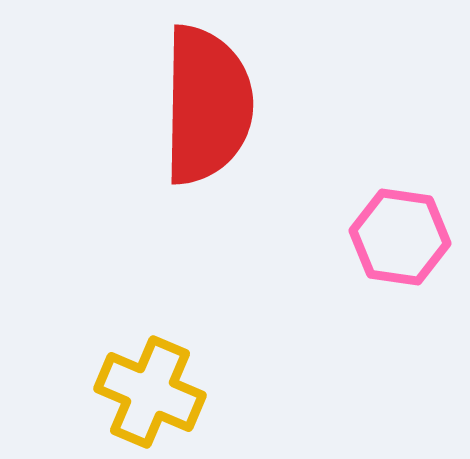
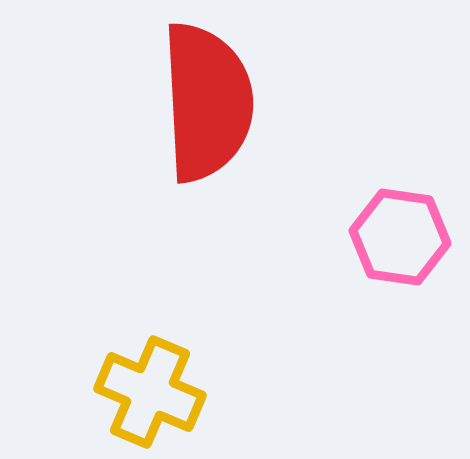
red semicircle: moved 3 px up; rotated 4 degrees counterclockwise
